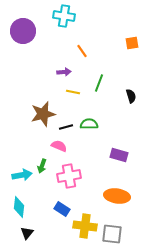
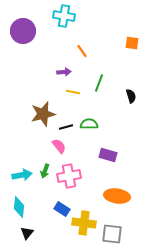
orange square: rotated 16 degrees clockwise
pink semicircle: rotated 28 degrees clockwise
purple rectangle: moved 11 px left
green arrow: moved 3 px right, 5 px down
yellow cross: moved 1 px left, 3 px up
